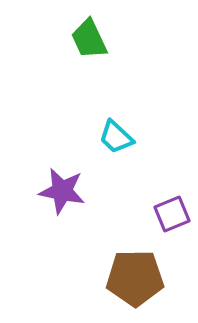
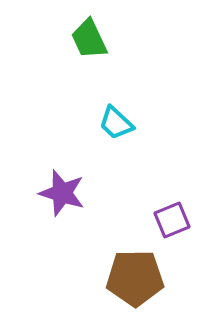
cyan trapezoid: moved 14 px up
purple star: moved 2 px down; rotated 6 degrees clockwise
purple square: moved 6 px down
